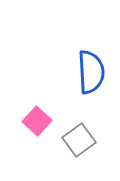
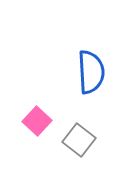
gray square: rotated 16 degrees counterclockwise
